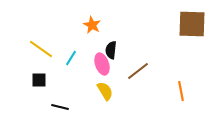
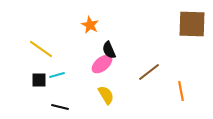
orange star: moved 2 px left
black semicircle: moved 2 px left; rotated 30 degrees counterclockwise
cyan line: moved 14 px left, 17 px down; rotated 42 degrees clockwise
pink ellipse: rotated 70 degrees clockwise
brown line: moved 11 px right, 1 px down
yellow semicircle: moved 1 px right, 4 px down
